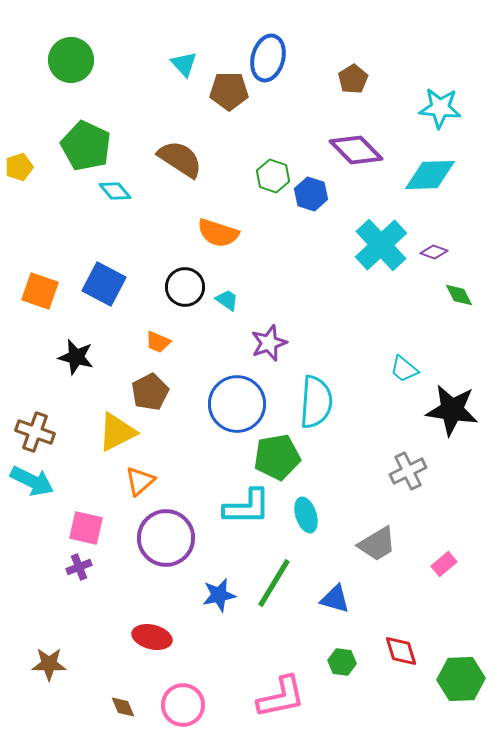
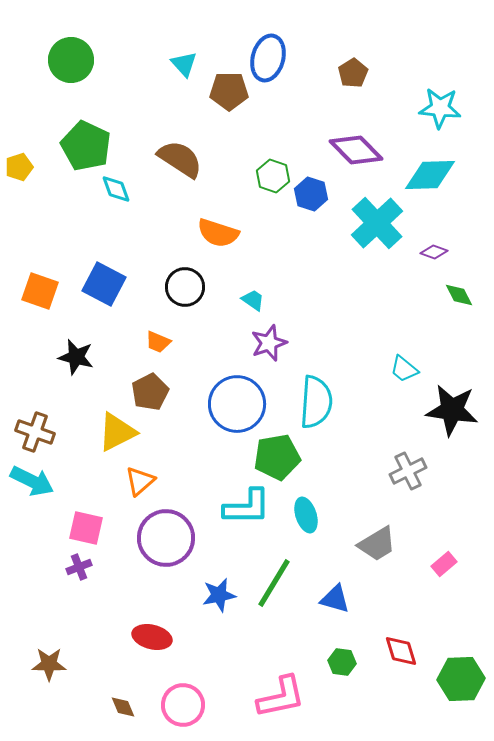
brown pentagon at (353, 79): moved 6 px up
cyan diamond at (115, 191): moved 1 px right, 2 px up; rotated 20 degrees clockwise
cyan cross at (381, 245): moved 4 px left, 22 px up
cyan trapezoid at (227, 300): moved 26 px right
